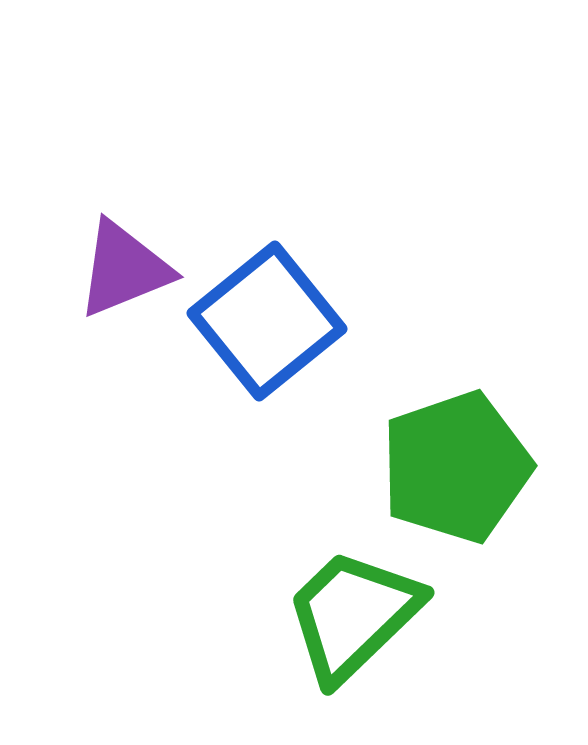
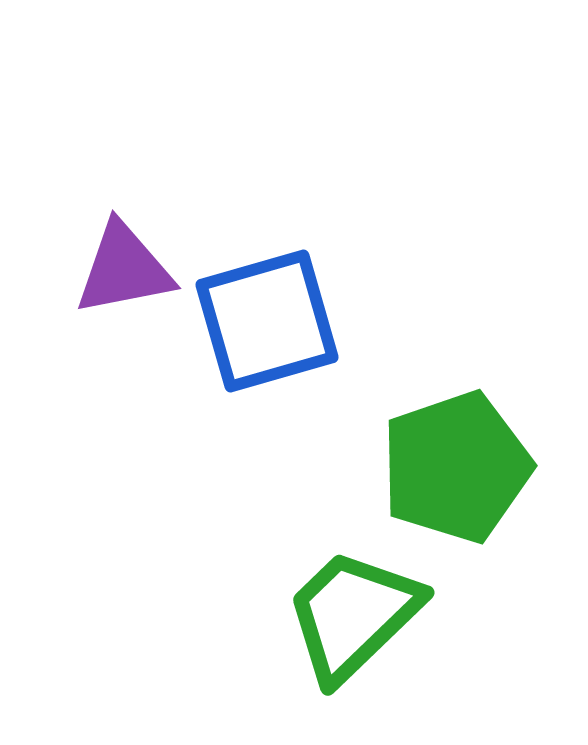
purple triangle: rotated 11 degrees clockwise
blue square: rotated 23 degrees clockwise
